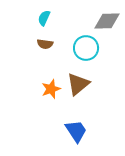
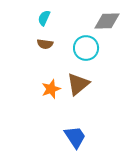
blue trapezoid: moved 1 px left, 6 px down
